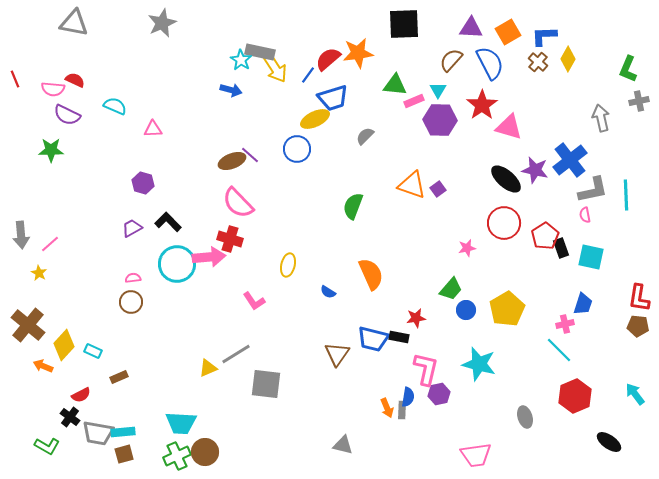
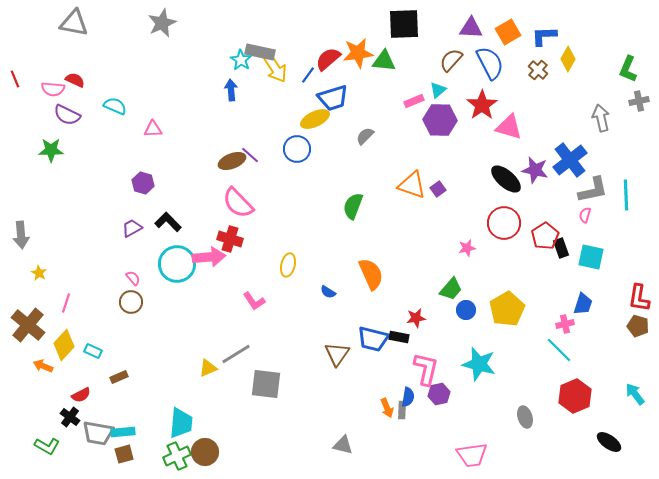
brown cross at (538, 62): moved 8 px down
green triangle at (395, 85): moved 11 px left, 24 px up
blue arrow at (231, 90): rotated 110 degrees counterclockwise
cyan triangle at (438, 90): rotated 18 degrees clockwise
pink semicircle at (585, 215): rotated 28 degrees clockwise
pink line at (50, 244): moved 16 px right, 59 px down; rotated 30 degrees counterclockwise
pink semicircle at (133, 278): rotated 56 degrees clockwise
brown pentagon at (638, 326): rotated 10 degrees clockwise
cyan trapezoid at (181, 423): rotated 88 degrees counterclockwise
pink trapezoid at (476, 455): moved 4 px left
